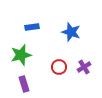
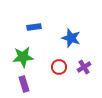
blue rectangle: moved 2 px right
blue star: moved 6 px down
green star: moved 2 px right, 2 px down; rotated 10 degrees clockwise
